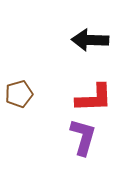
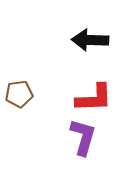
brown pentagon: rotated 8 degrees clockwise
